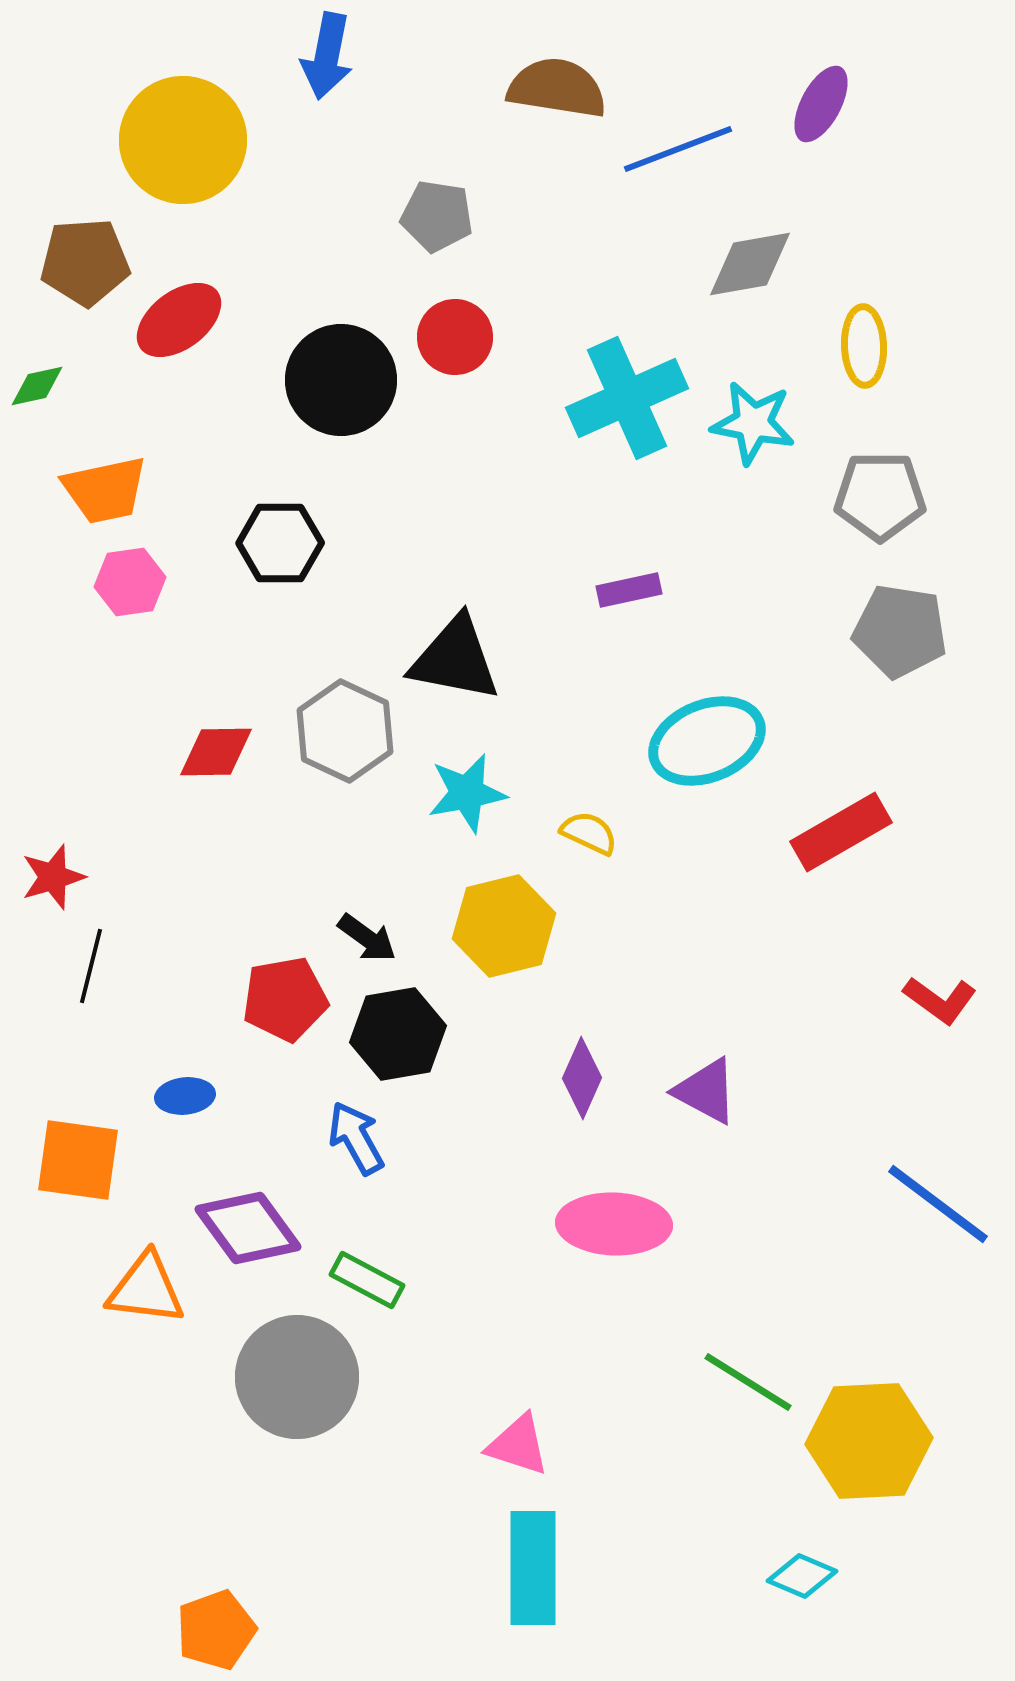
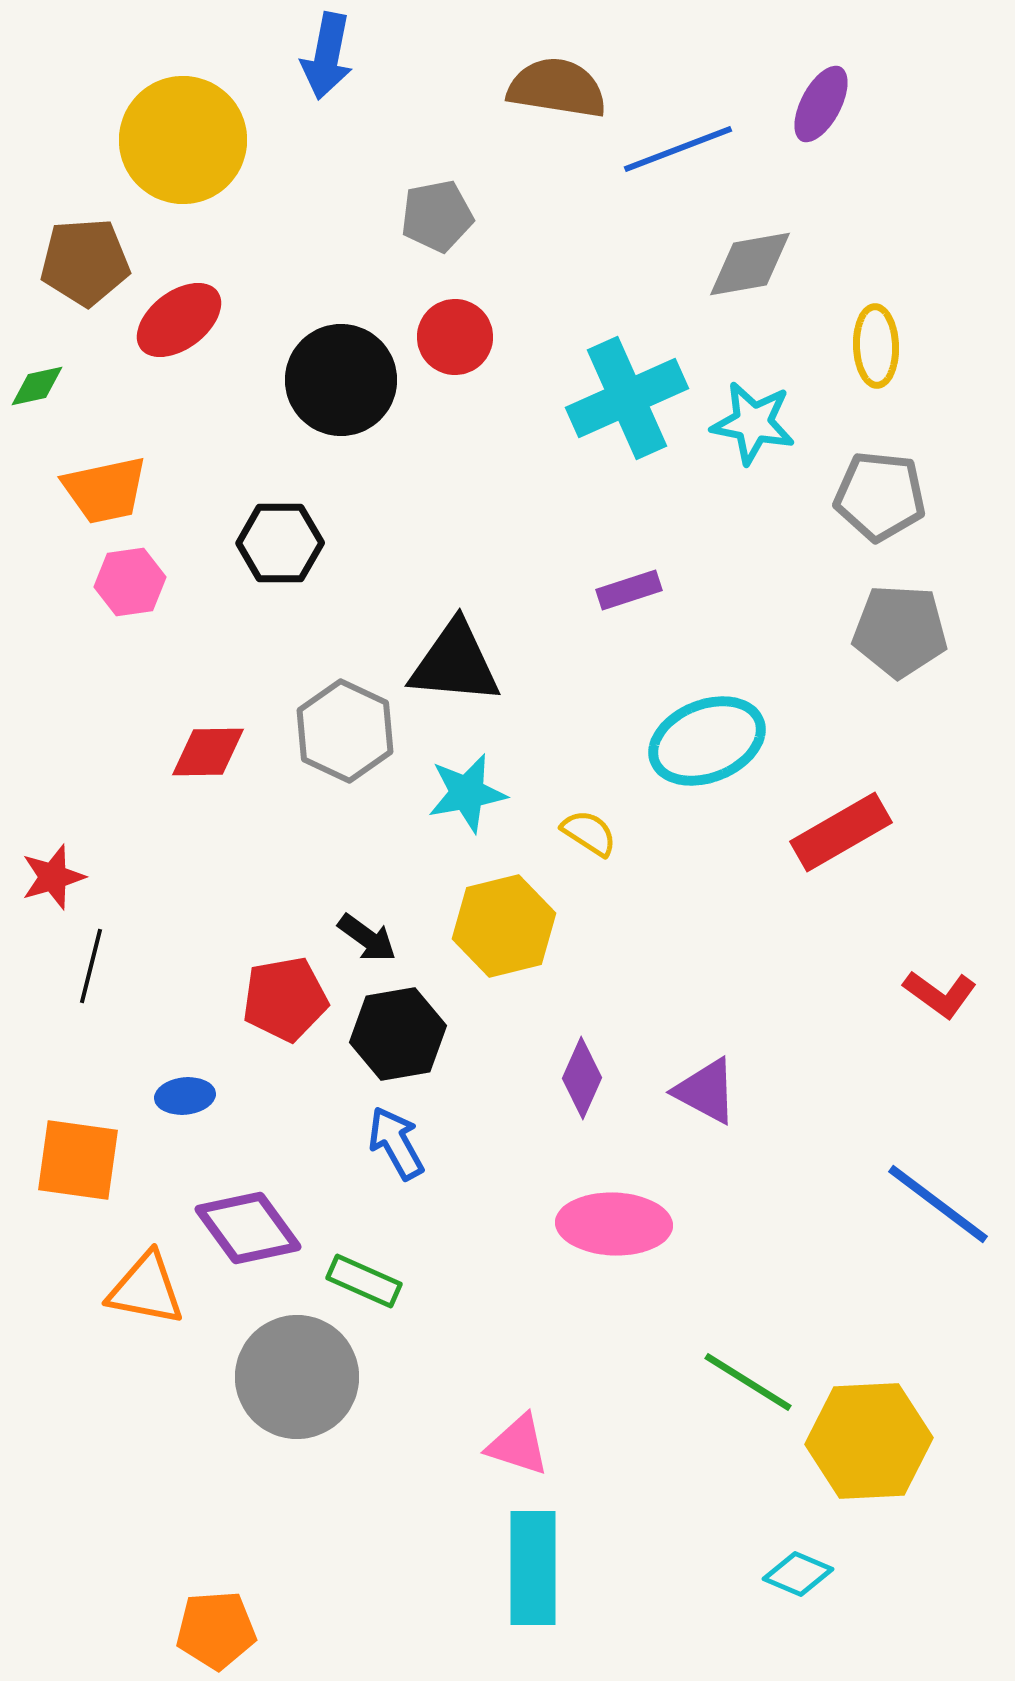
gray pentagon at (437, 216): rotated 20 degrees counterclockwise
yellow ellipse at (864, 346): moved 12 px right
gray pentagon at (880, 496): rotated 6 degrees clockwise
purple rectangle at (629, 590): rotated 6 degrees counterclockwise
gray pentagon at (900, 631): rotated 6 degrees counterclockwise
black triangle at (455, 659): moved 4 px down; rotated 6 degrees counterclockwise
red diamond at (216, 752): moved 8 px left
yellow semicircle at (589, 833): rotated 8 degrees clockwise
red L-shape at (940, 1000): moved 6 px up
blue arrow at (356, 1138): moved 40 px right, 5 px down
green rectangle at (367, 1280): moved 3 px left, 1 px down; rotated 4 degrees counterclockwise
orange triangle at (146, 1289): rotated 4 degrees clockwise
cyan diamond at (802, 1576): moved 4 px left, 2 px up
orange pentagon at (216, 1630): rotated 16 degrees clockwise
